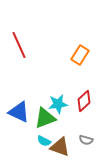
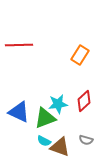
red line: rotated 68 degrees counterclockwise
